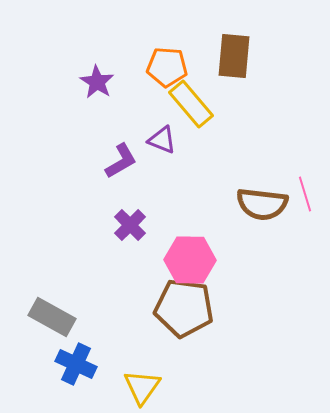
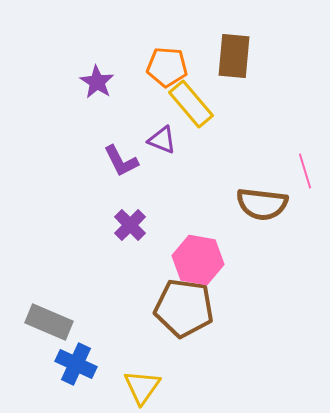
purple L-shape: rotated 93 degrees clockwise
pink line: moved 23 px up
pink hexagon: moved 8 px right; rotated 9 degrees clockwise
gray rectangle: moved 3 px left, 5 px down; rotated 6 degrees counterclockwise
